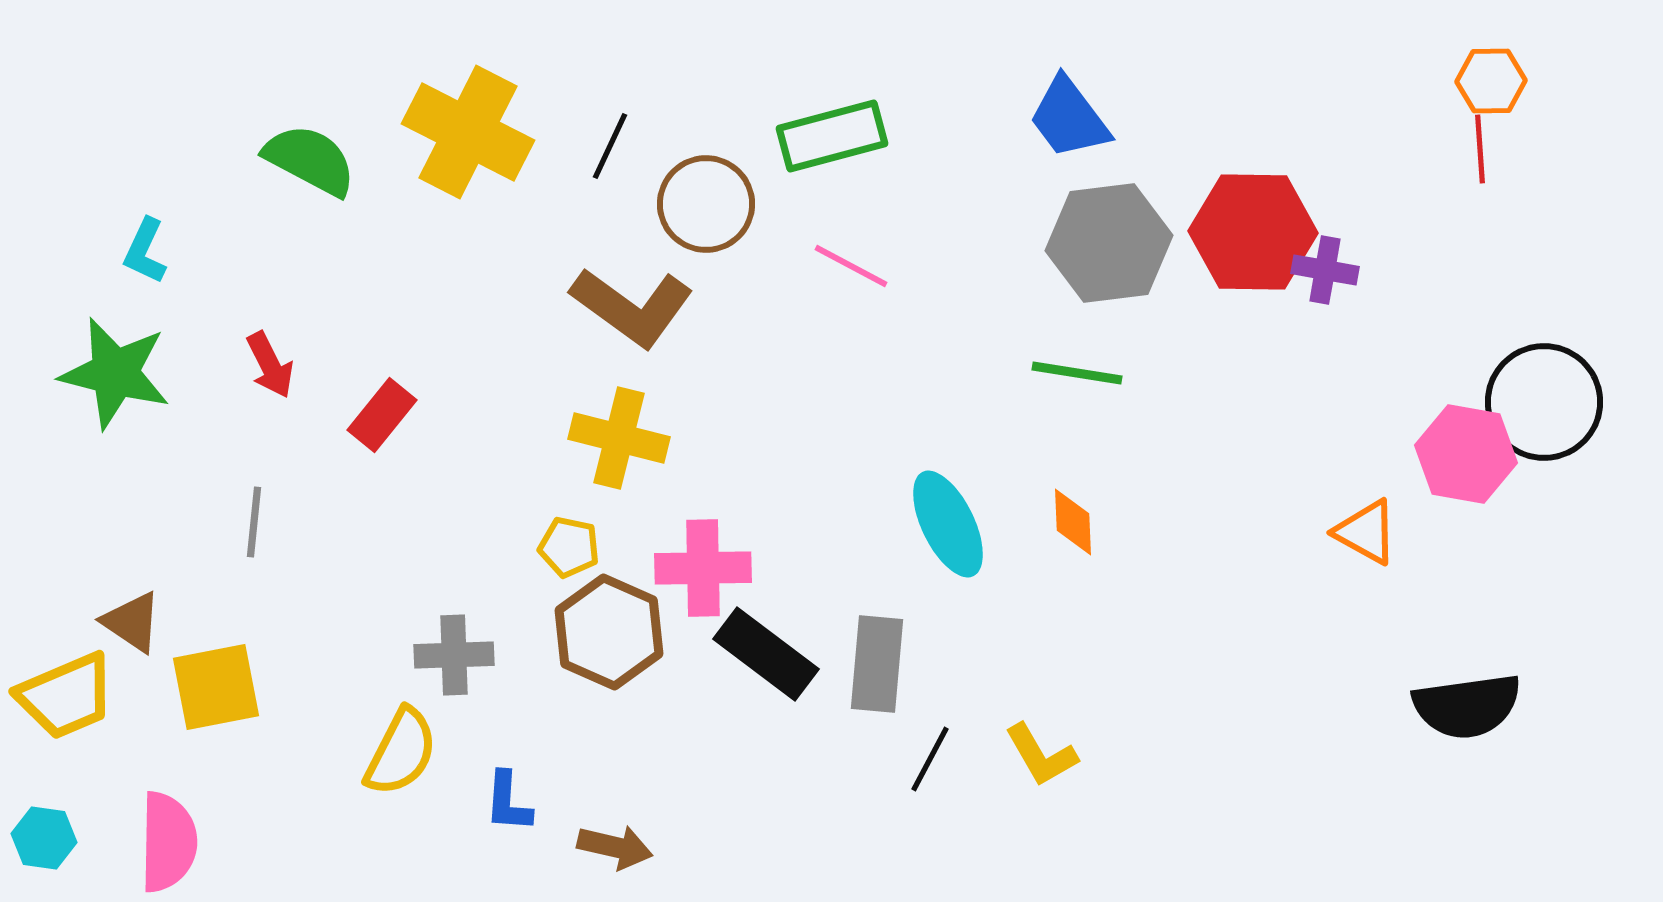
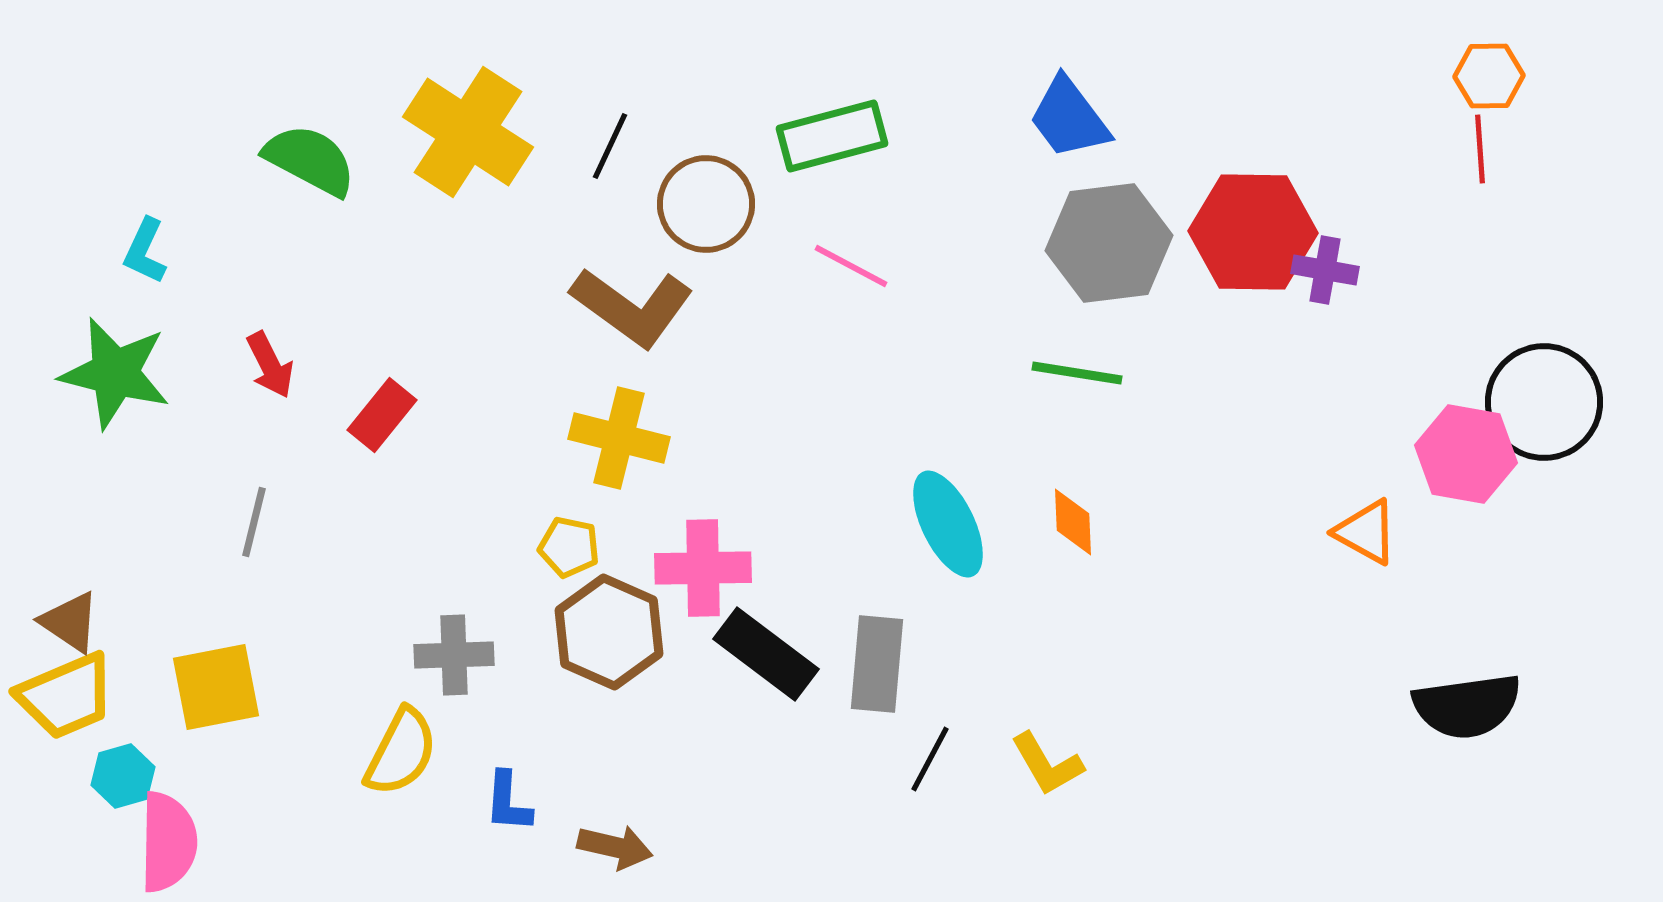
orange hexagon at (1491, 81): moved 2 px left, 5 px up
yellow cross at (468, 132): rotated 6 degrees clockwise
gray line at (254, 522): rotated 8 degrees clockwise
brown triangle at (132, 622): moved 62 px left
yellow L-shape at (1041, 755): moved 6 px right, 9 px down
cyan hexagon at (44, 838): moved 79 px right, 62 px up; rotated 24 degrees counterclockwise
